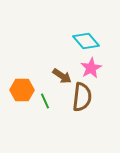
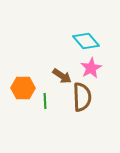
orange hexagon: moved 1 px right, 2 px up
brown semicircle: rotated 8 degrees counterclockwise
green line: rotated 21 degrees clockwise
